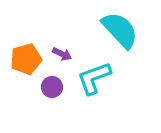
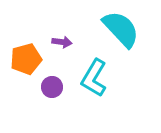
cyan semicircle: moved 1 px right, 1 px up
purple arrow: moved 12 px up; rotated 18 degrees counterclockwise
cyan L-shape: rotated 39 degrees counterclockwise
